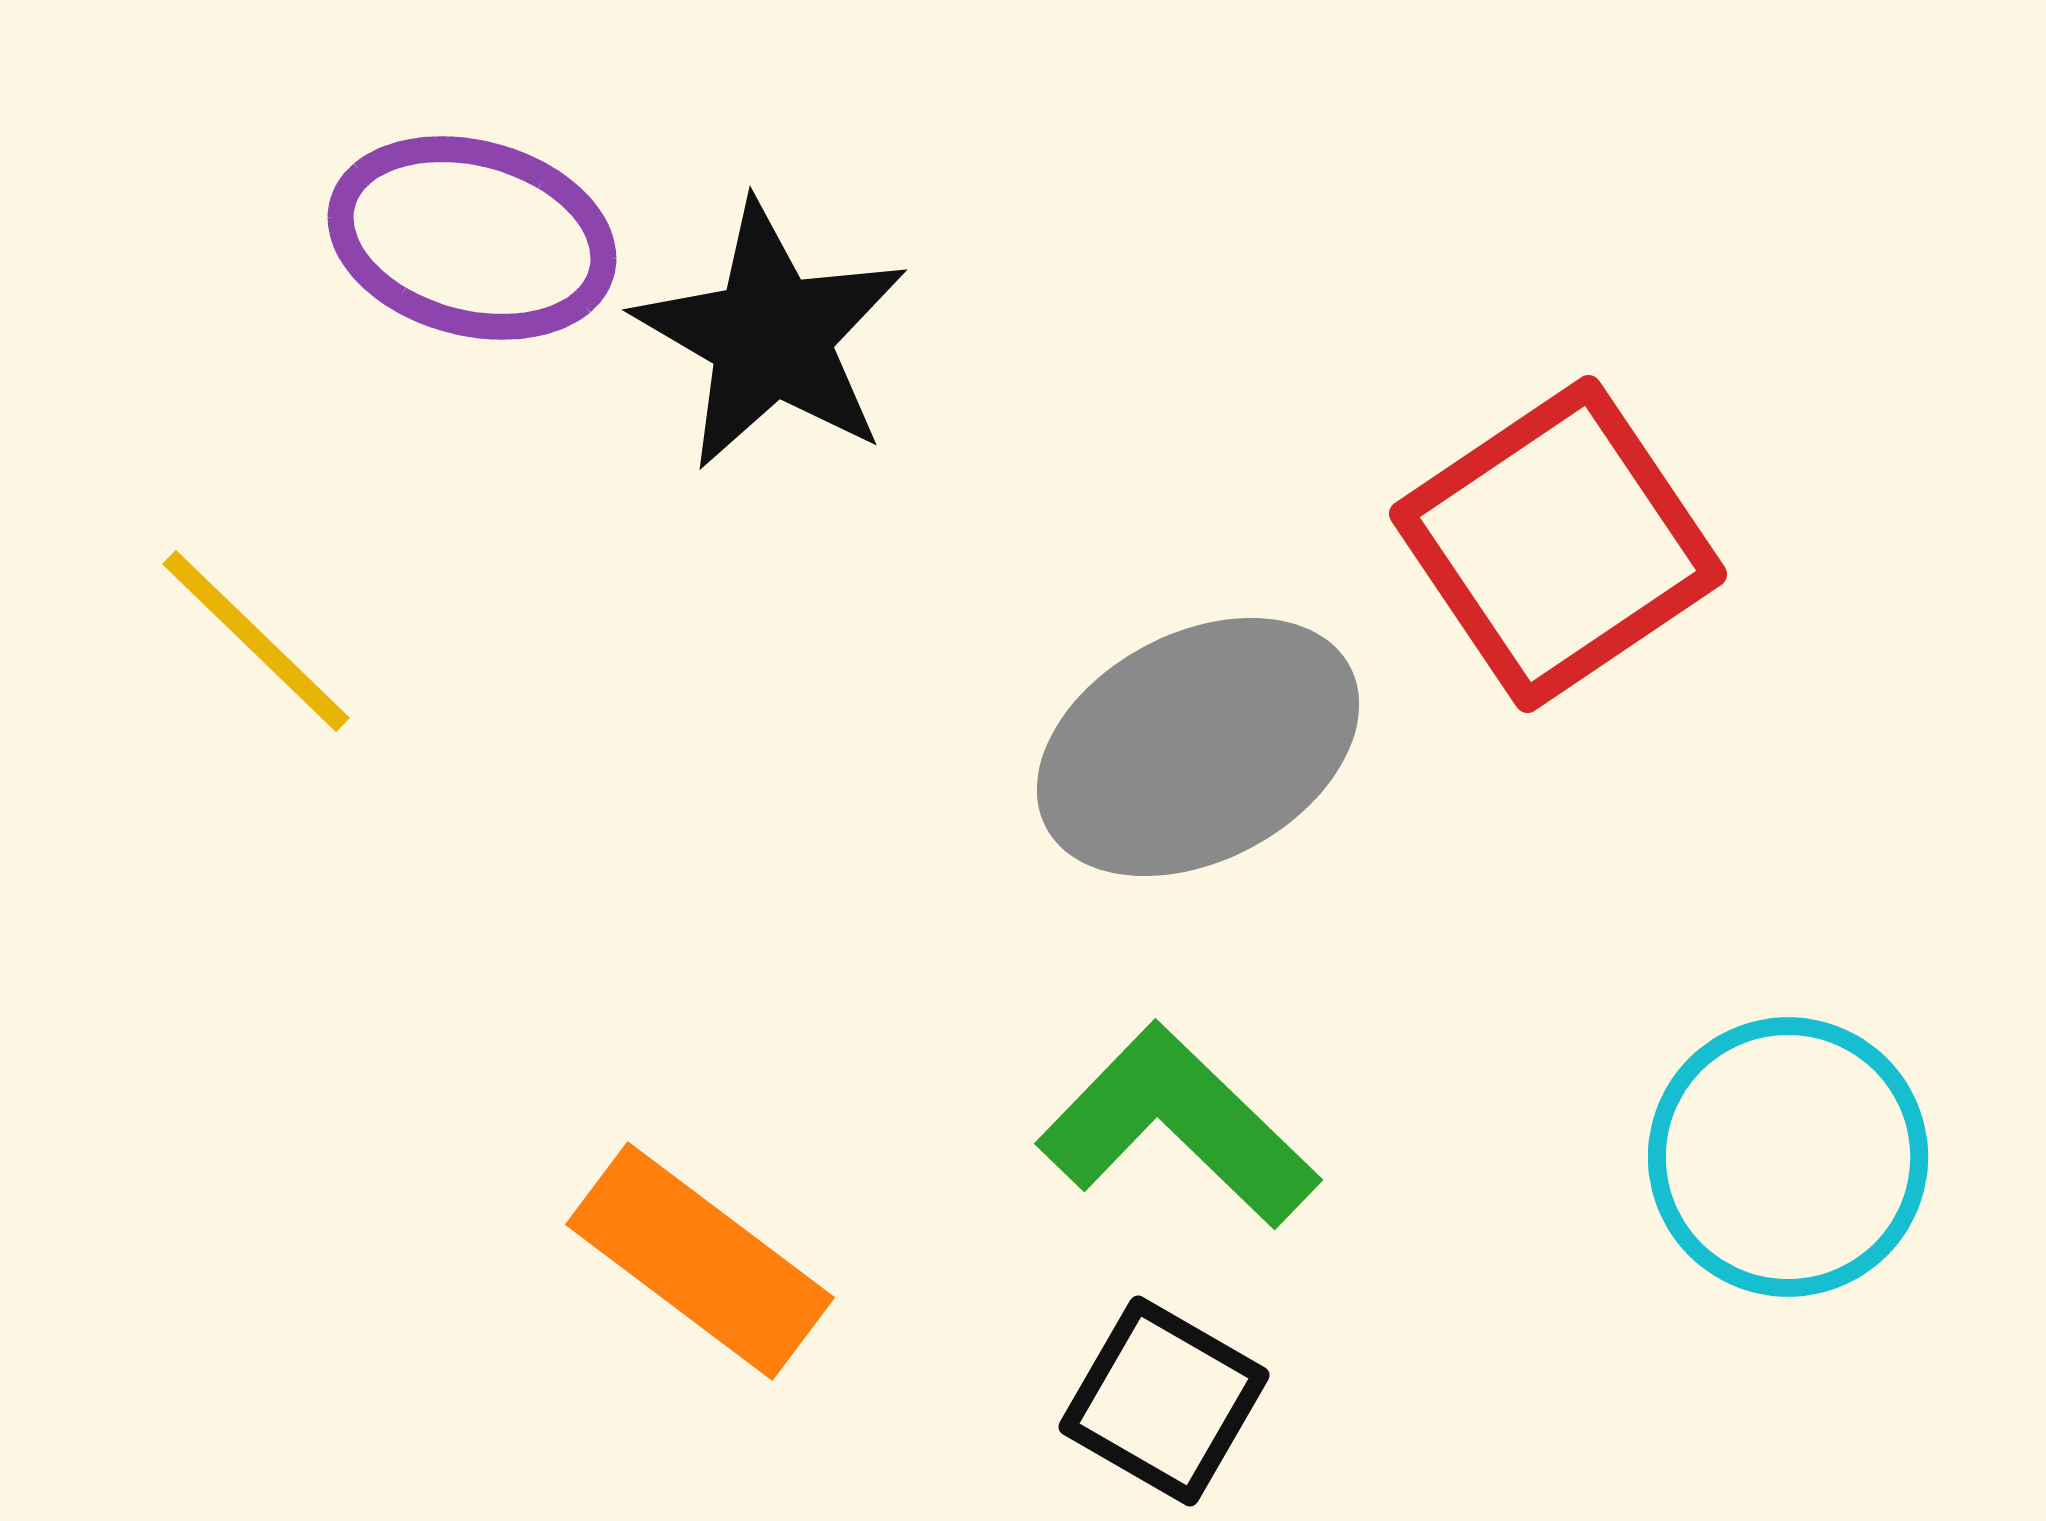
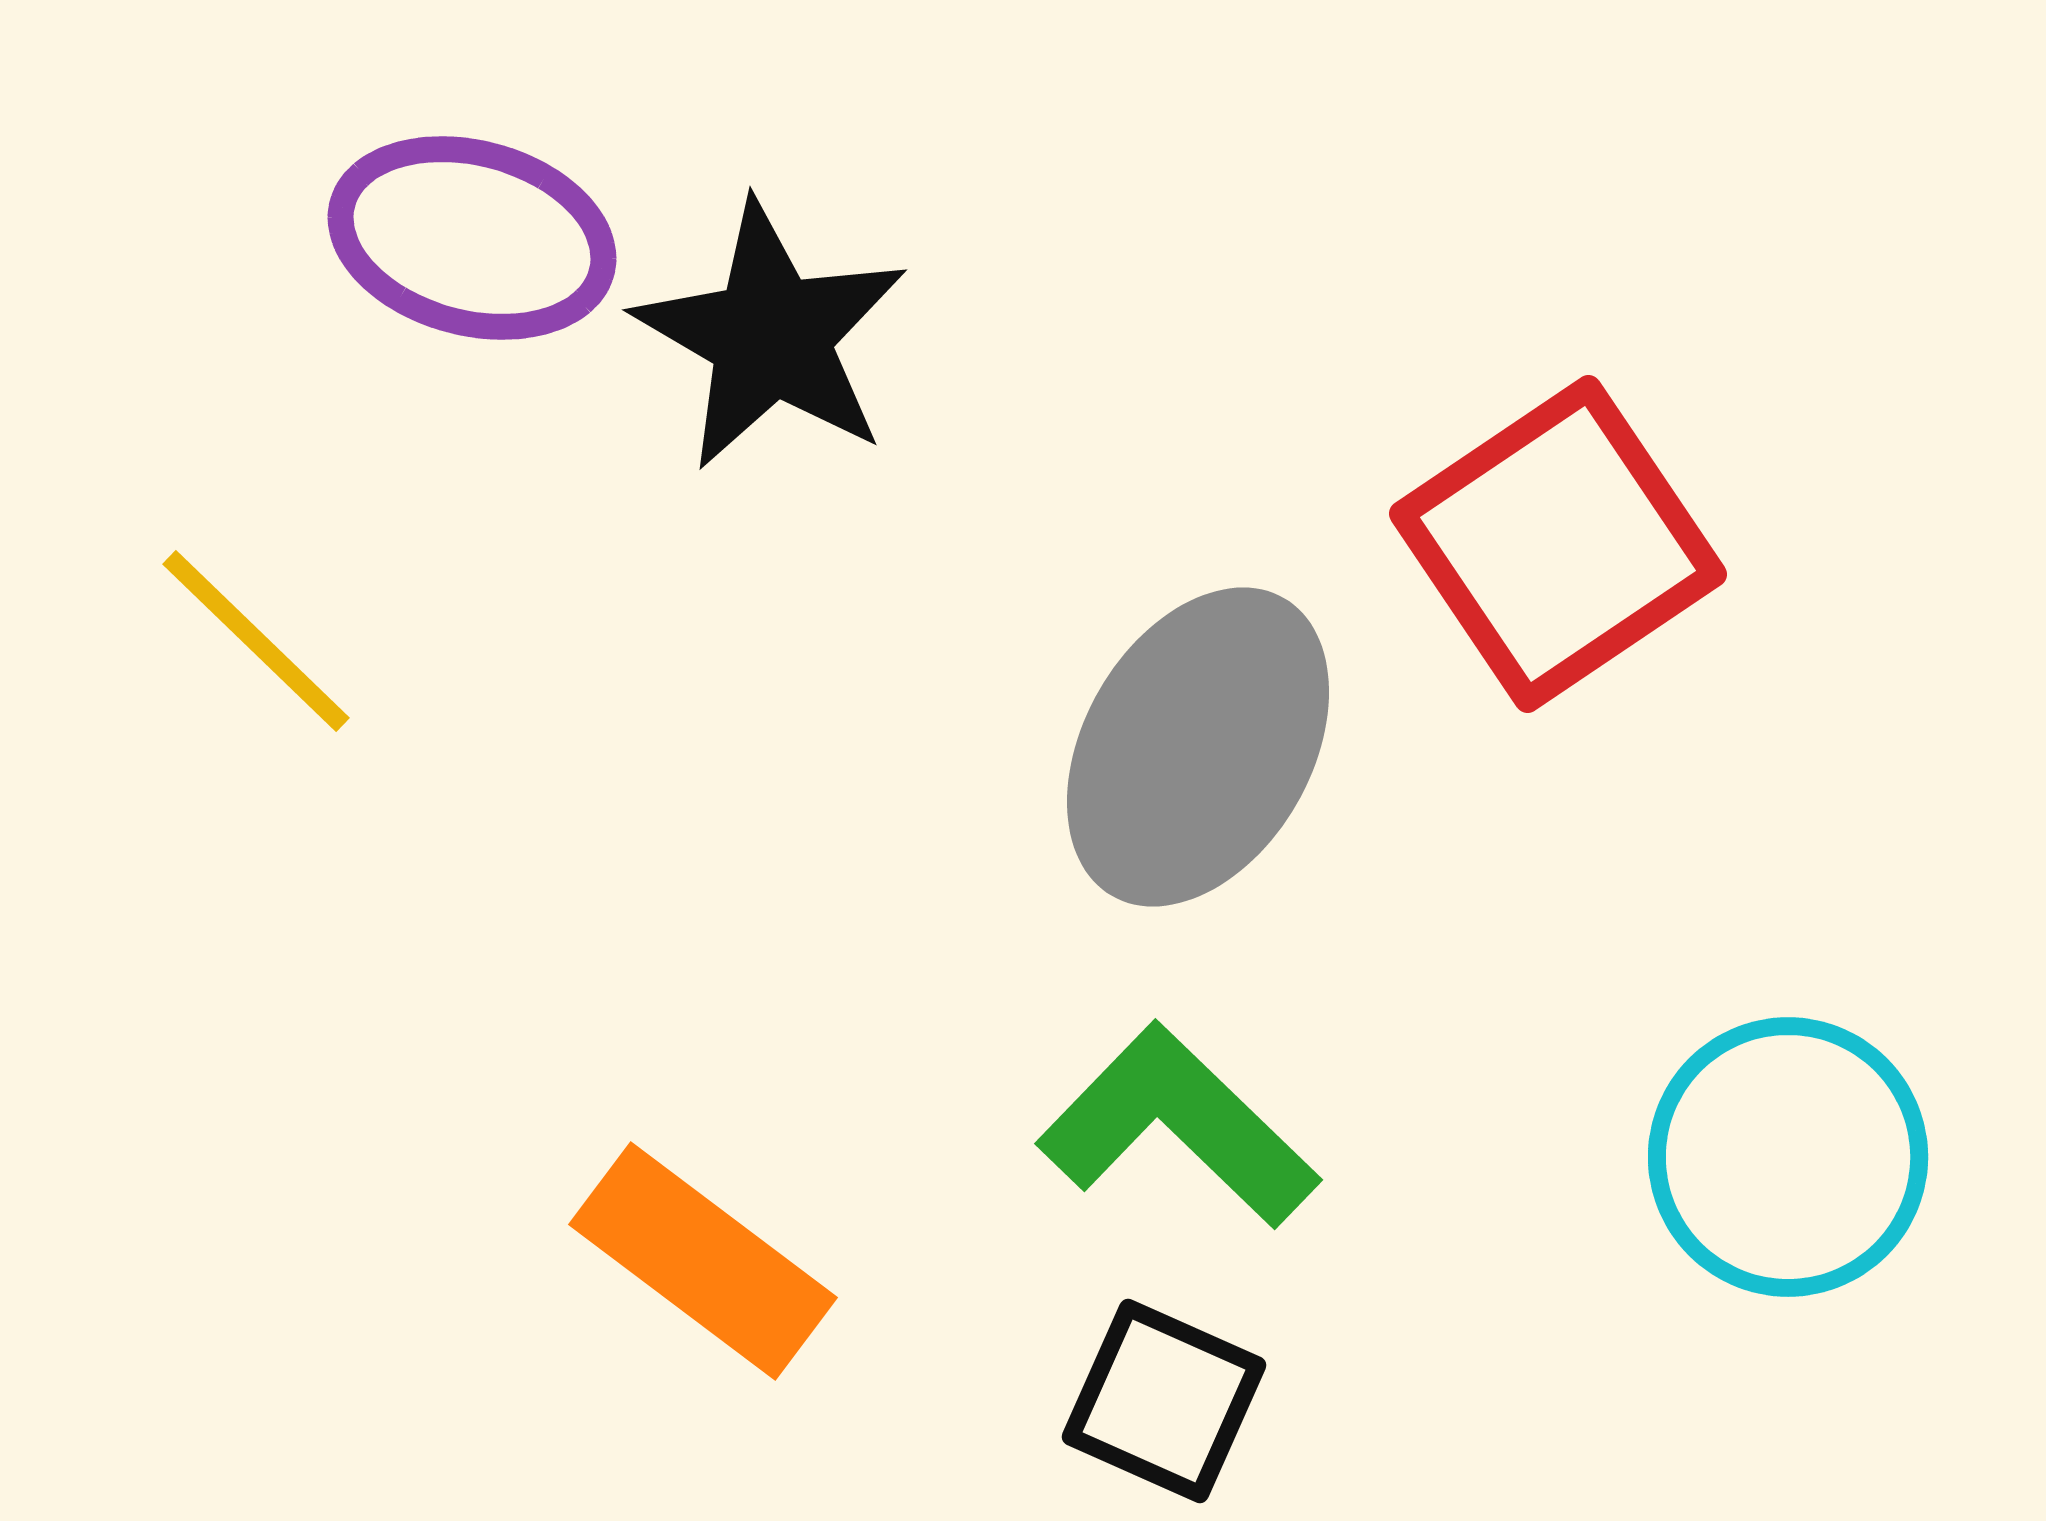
gray ellipse: rotated 32 degrees counterclockwise
orange rectangle: moved 3 px right
black square: rotated 6 degrees counterclockwise
